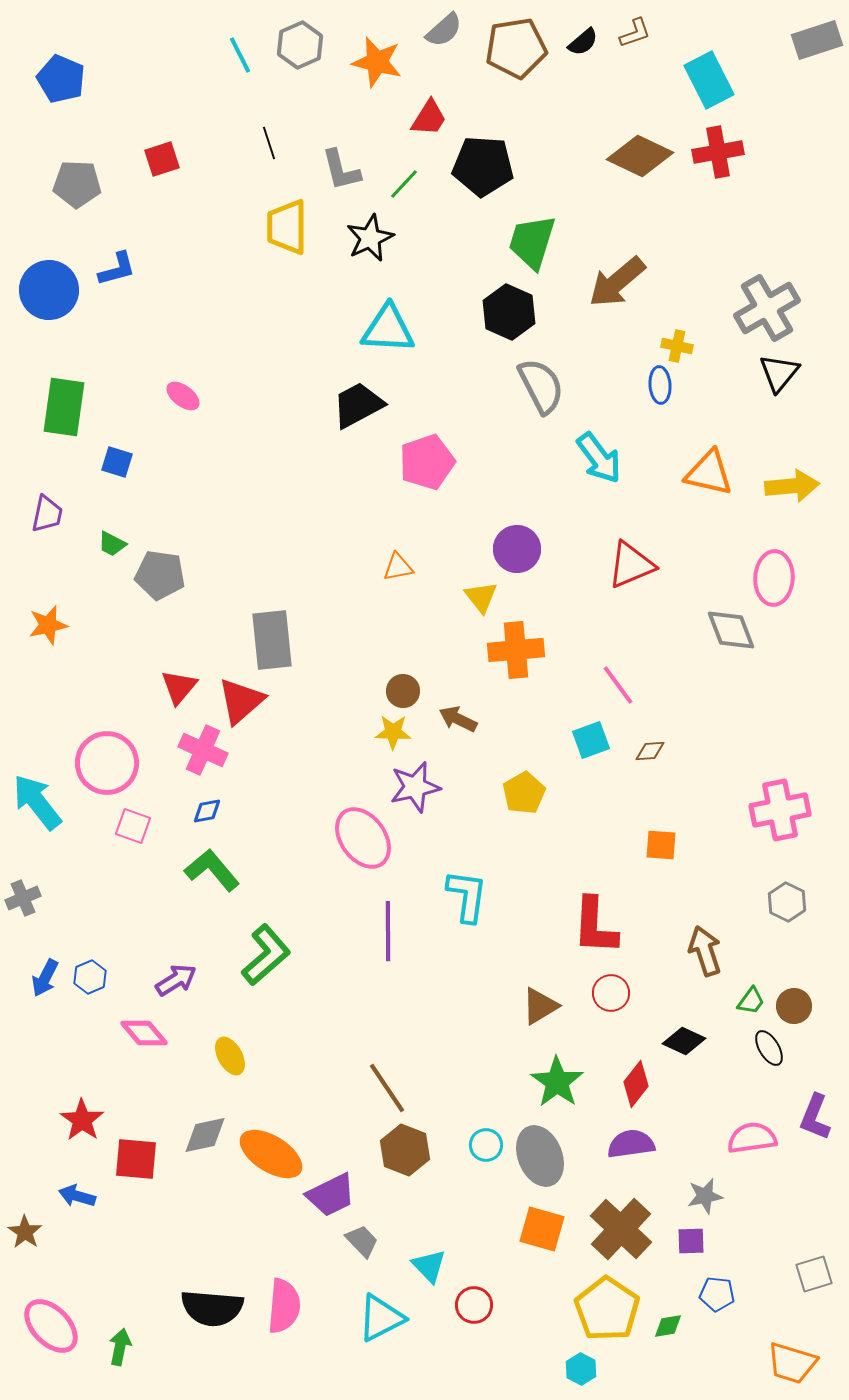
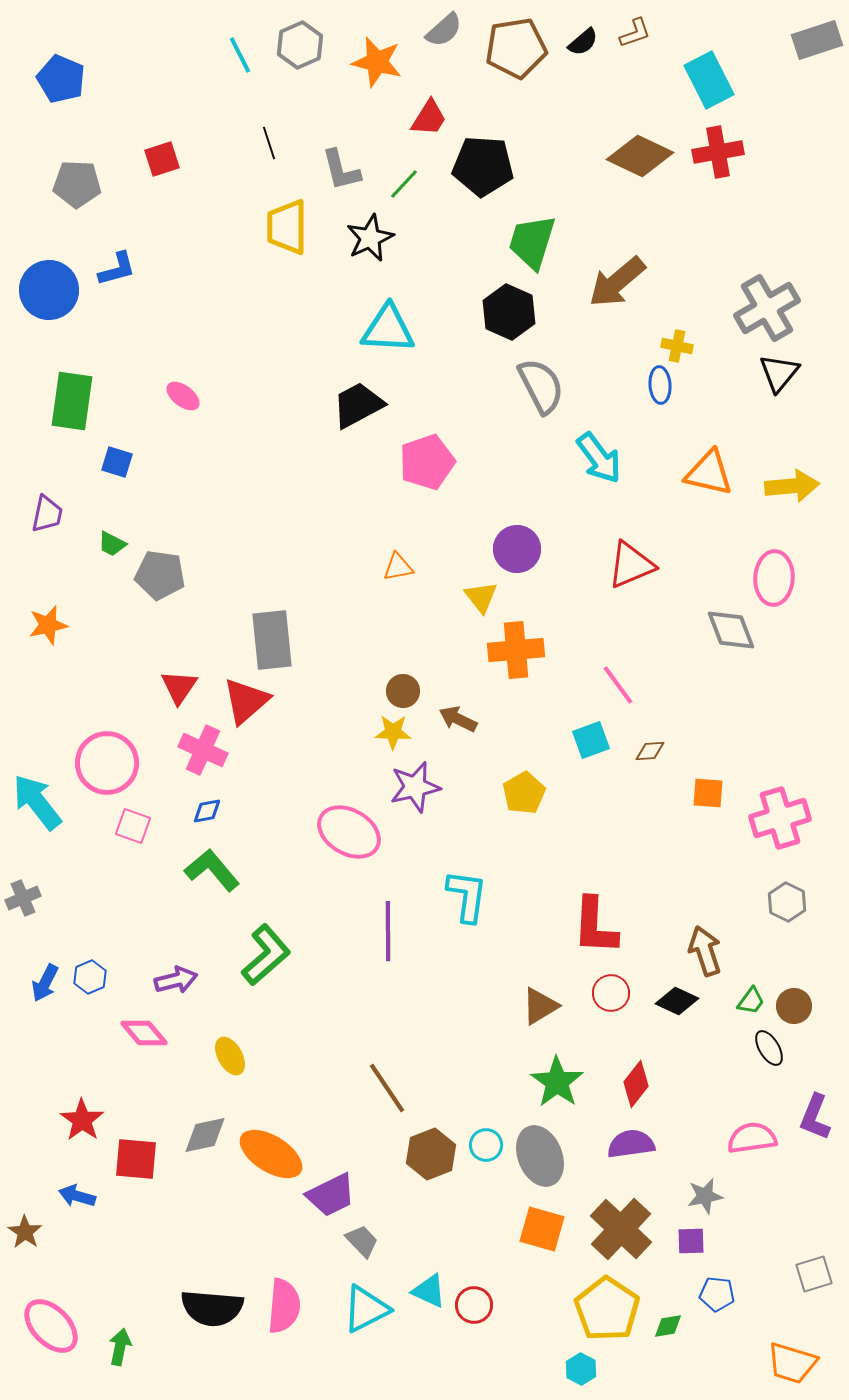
green rectangle at (64, 407): moved 8 px right, 6 px up
red triangle at (179, 687): rotated 6 degrees counterclockwise
red triangle at (241, 701): moved 5 px right
pink cross at (780, 810): moved 8 px down; rotated 6 degrees counterclockwise
pink ellipse at (363, 838): moved 14 px left, 6 px up; rotated 24 degrees counterclockwise
orange square at (661, 845): moved 47 px right, 52 px up
blue arrow at (45, 978): moved 5 px down
purple arrow at (176, 980): rotated 18 degrees clockwise
black diamond at (684, 1041): moved 7 px left, 40 px up
brown hexagon at (405, 1150): moved 26 px right, 4 px down; rotated 18 degrees clockwise
cyan triangle at (429, 1266): moved 25 px down; rotated 21 degrees counterclockwise
cyan triangle at (381, 1318): moved 15 px left, 9 px up
